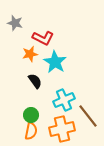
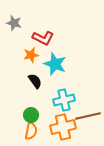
gray star: moved 1 px left
orange star: moved 1 px right, 1 px down
cyan star: moved 2 px down; rotated 10 degrees counterclockwise
cyan cross: rotated 10 degrees clockwise
brown line: rotated 65 degrees counterclockwise
orange cross: moved 1 px right, 2 px up
